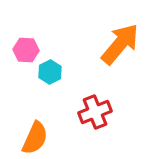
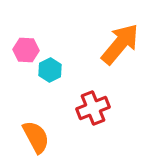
cyan hexagon: moved 2 px up
red cross: moved 2 px left, 4 px up
orange semicircle: moved 1 px right, 1 px up; rotated 52 degrees counterclockwise
